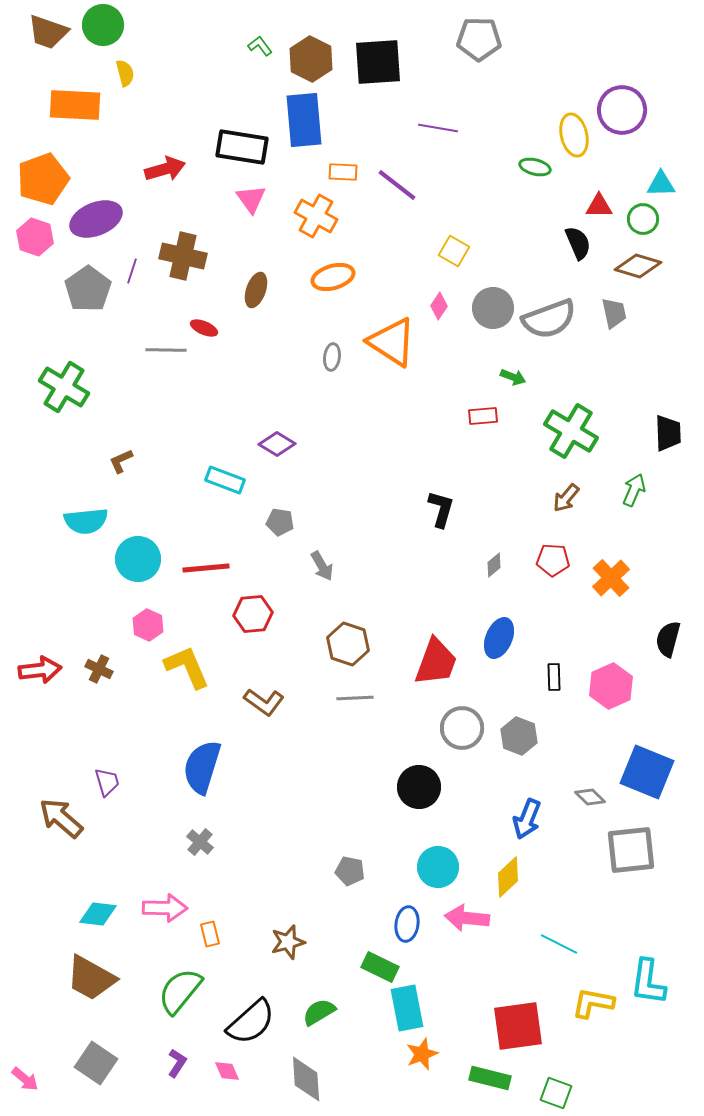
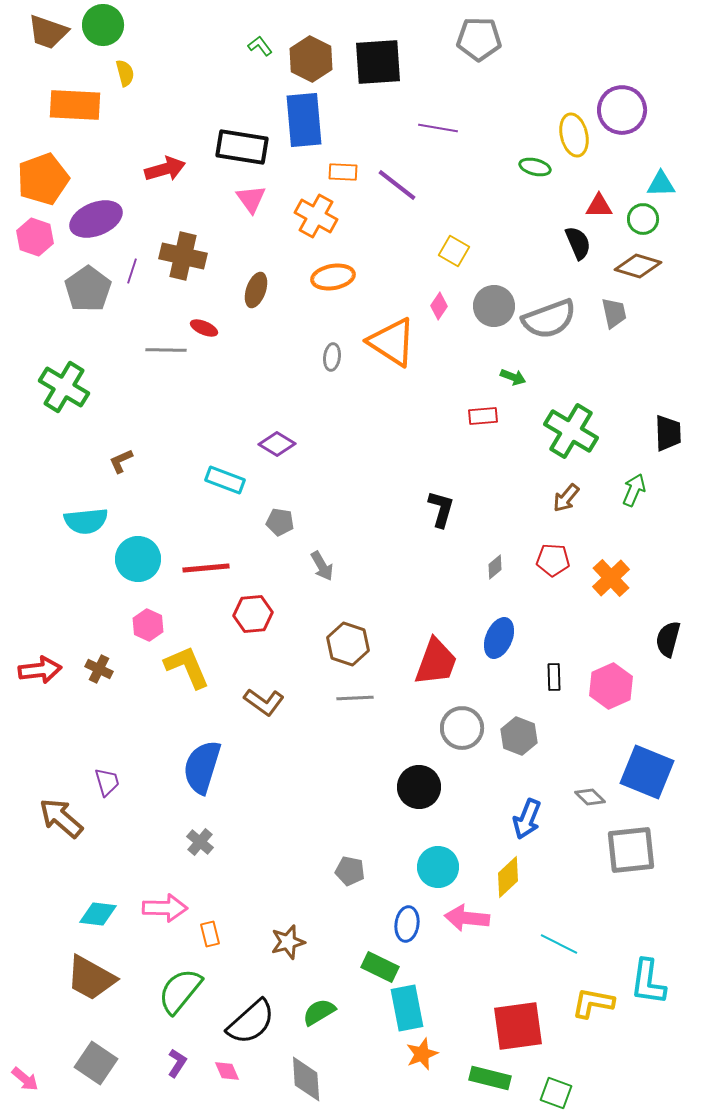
orange ellipse at (333, 277): rotated 6 degrees clockwise
gray circle at (493, 308): moved 1 px right, 2 px up
gray diamond at (494, 565): moved 1 px right, 2 px down
